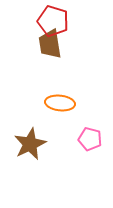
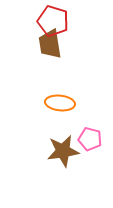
brown star: moved 33 px right, 7 px down; rotated 16 degrees clockwise
